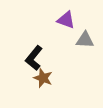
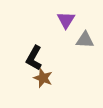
purple triangle: rotated 42 degrees clockwise
black L-shape: rotated 10 degrees counterclockwise
